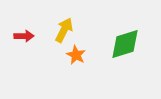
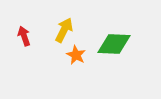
red arrow: rotated 108 degrees counterclockwise
green diamond: moved 11 px left; rotated 20 degrees clockwise
